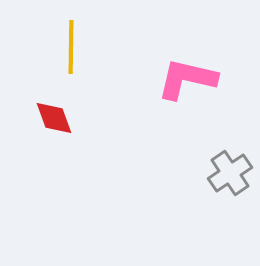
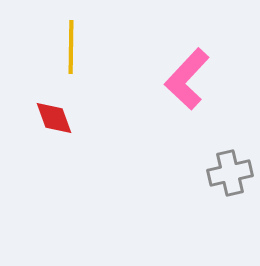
pink L-shape: rotated 60 degrees counterclockwise
gray cross: rotated 21 degrees clockwise
